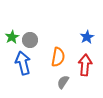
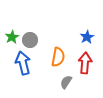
red arrow: moved 2 px up
gray semicircle: moved 3 px right
